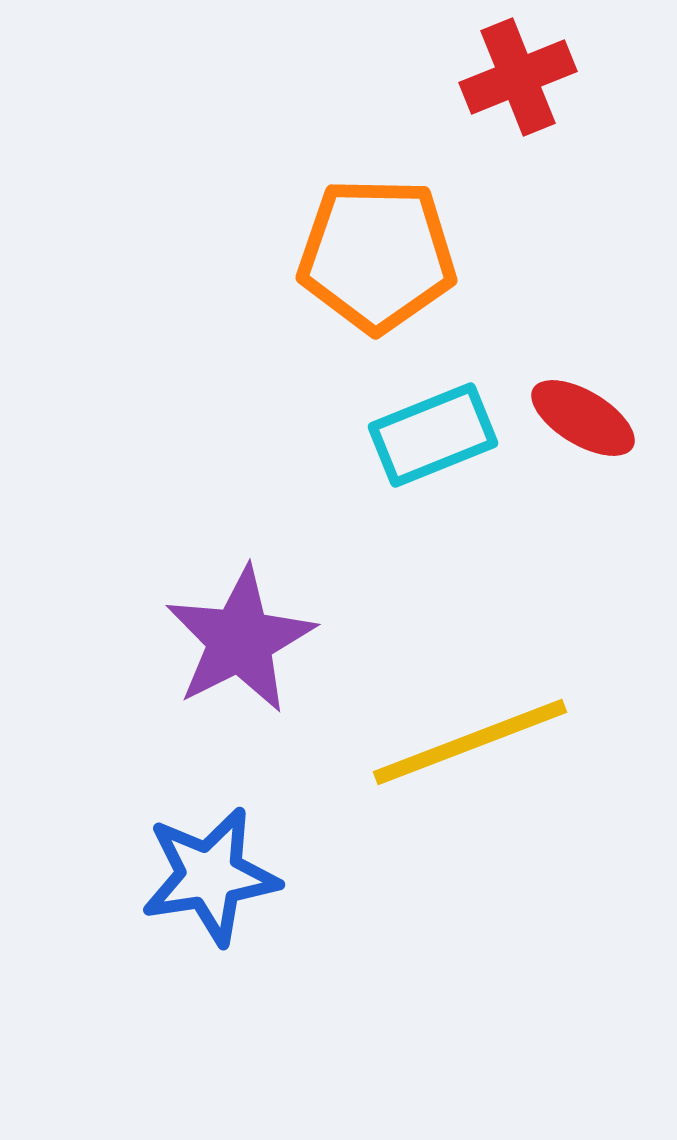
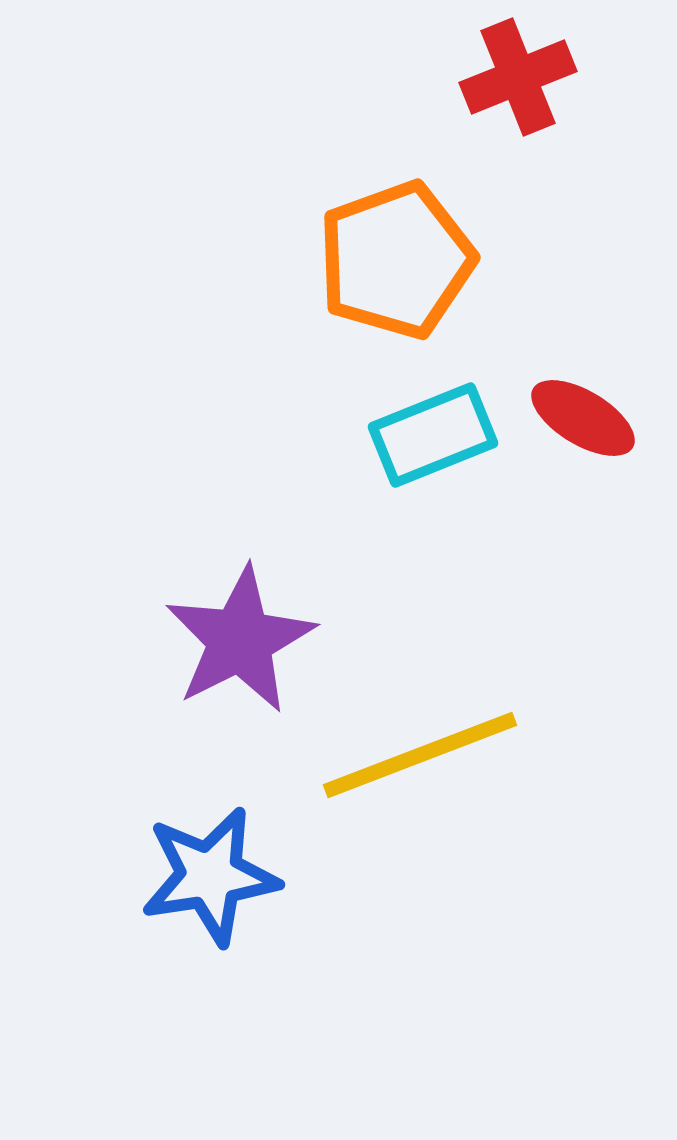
orange pentagon: moved 19 px right, 5 px down; rotated 21 degrees counterclockwise
yellow line: moved 50 px left, 13 px down
